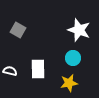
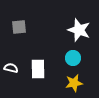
gray square: moved 1 px right, 3 px up; rotated 35 degrees counterclockwise
white semicircle: moved 1 px right, 3 px up
yellow star: moved 5 px right
